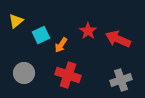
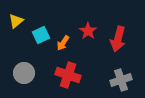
red arrow: rotated 100 degrees counterclockwise
orange arrow: moved 2 px right, 2 px up
